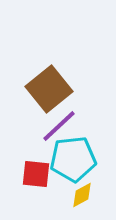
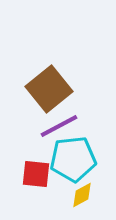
purple line: rotated 15 degrees clockwise
